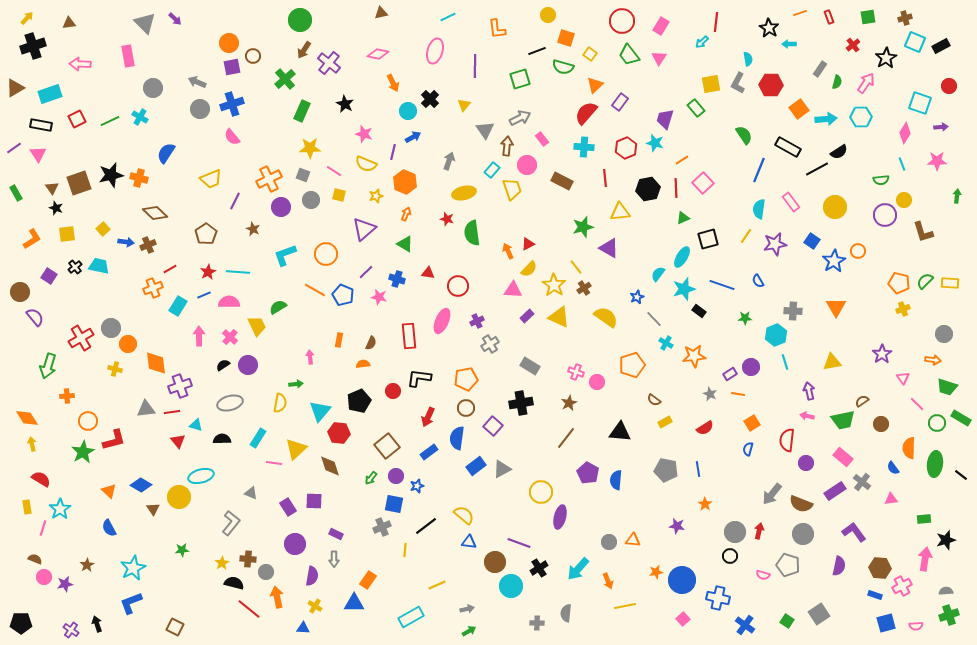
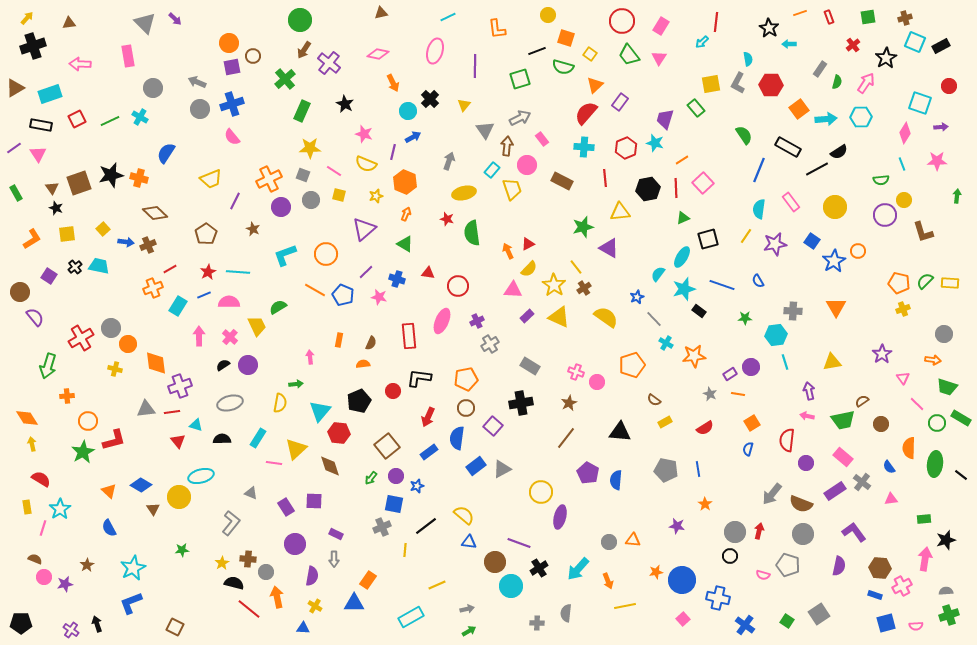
cyan hexagon at (776, 335): rotated 15 degrees clockwise
blue semicircle at (893, 468): moved 4 px left, 1 px up
purple rectangle at (288, 507): moved 2 px left
